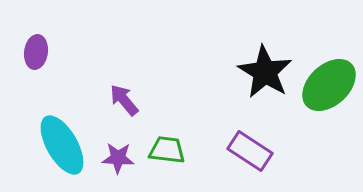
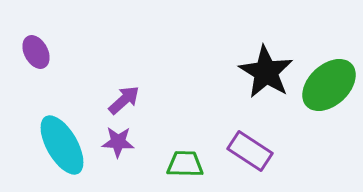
purple ellipse: rotated 36 degrees counterclockwise
black star: moved 1 px right
purple arrow: rotated 88 degrees clockwise
green trapezoid: moved 18 px right, 14 px down; rotated 6 degrees counterclockwise
purple star: moved 16 px up
